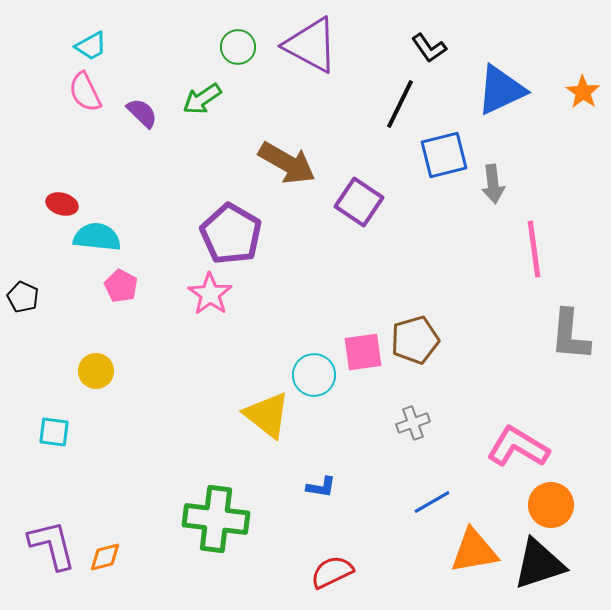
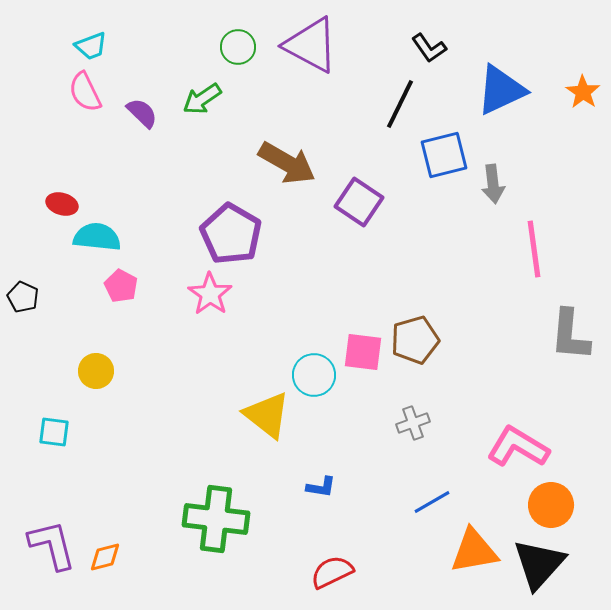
cyan trapezoid: rotated 8 degrees clockwise
pink square: rotated 15 degrees clockwise
black triangle: rotated 30 degrees counterclockwise
